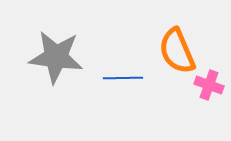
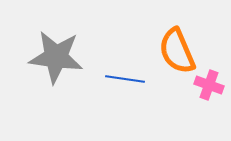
blue line: moved 2 px right, 1 px down; rotated 9 degrees clockwise
